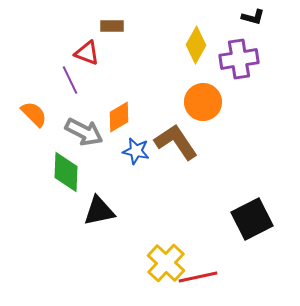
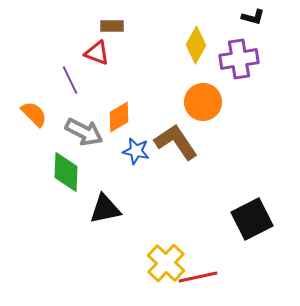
red triangle: moved 10 px right
black triangle: moved 6 px right, 2 px up
